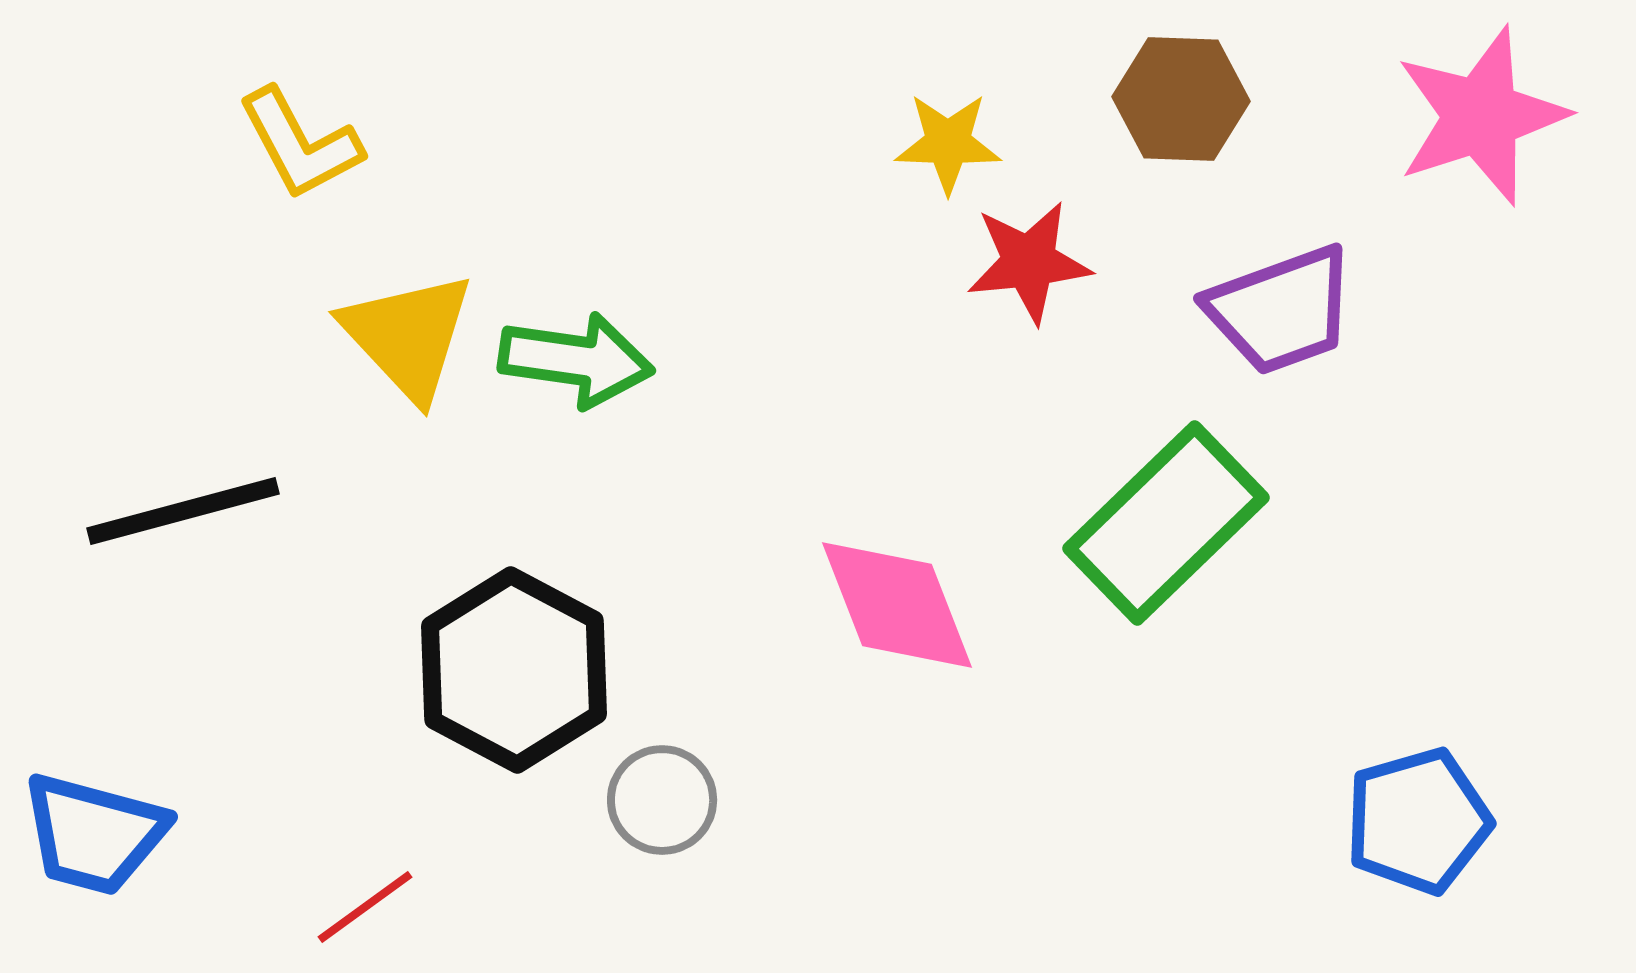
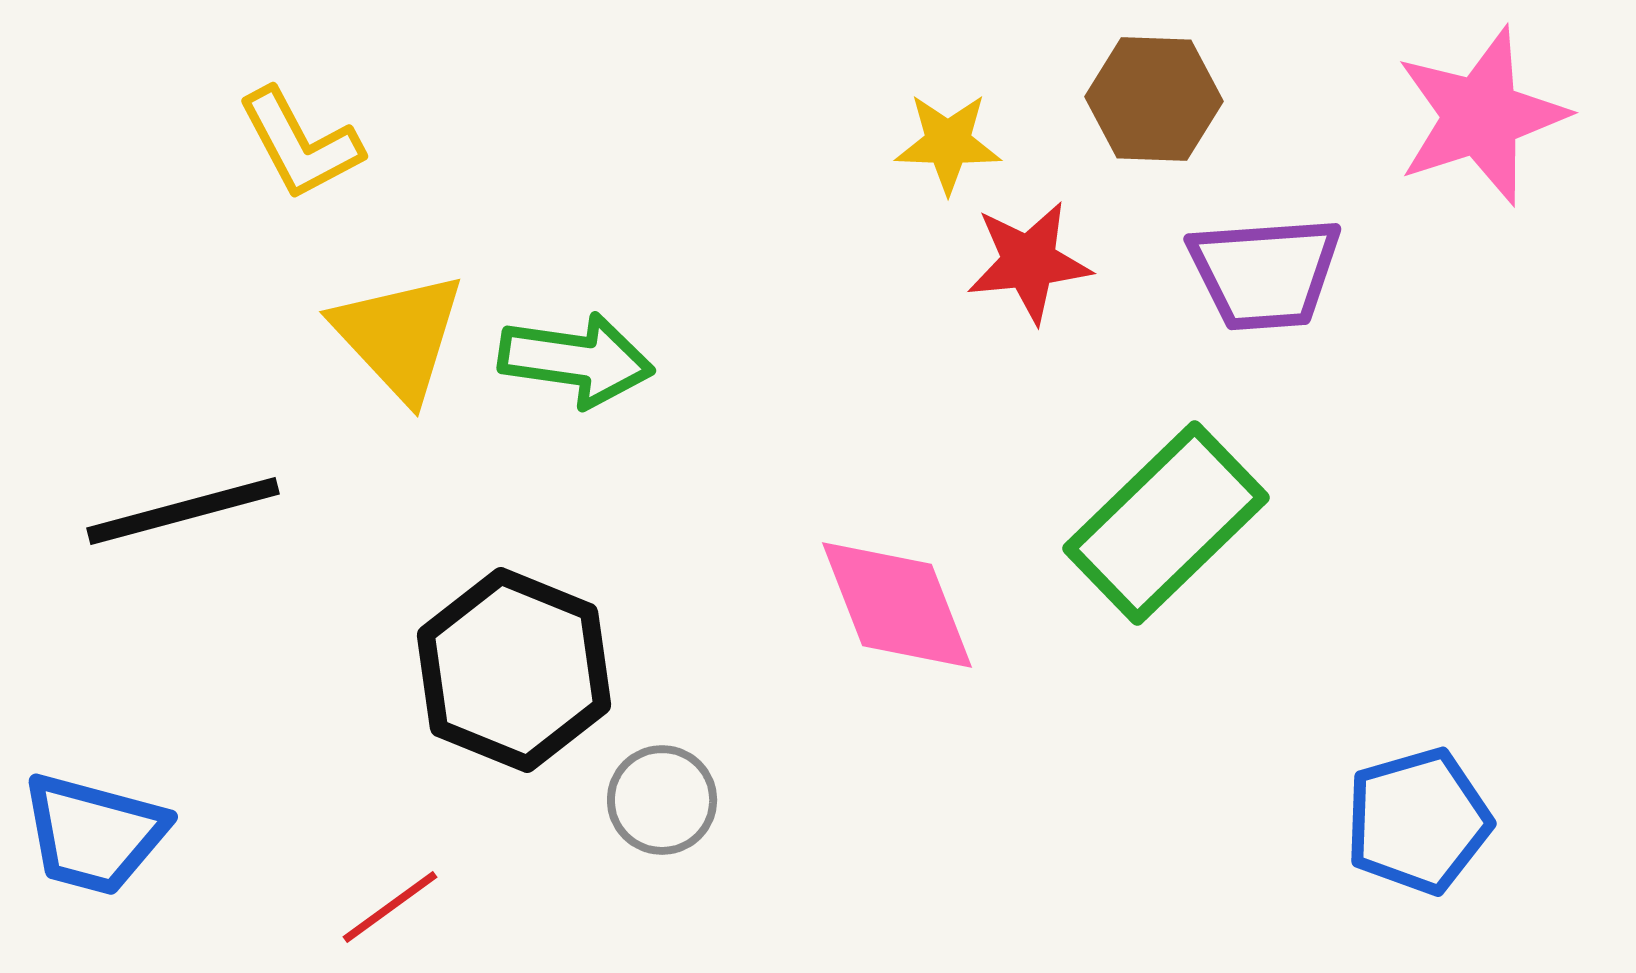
brown hexagon: moved 27 px left
purple trapezoid: moved 16 px left, 37 px up; rotated 16 degrees clockwise
yellow triangle: moved 9 px left
black hexagon: rotated 6 degrees counterclockwise
red line: moved 25 px right
